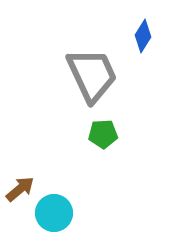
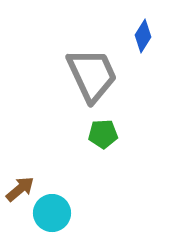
cyan circle: moved 2 px left
